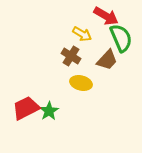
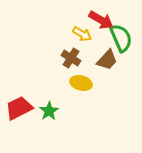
red arrow: moved 5 px left, 4 px down
brown cross: moved 2 px down
red trapezoid: moved 7 px left
